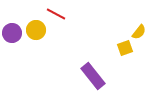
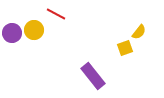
yellow circle: moved 2 px left
